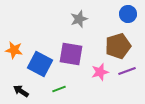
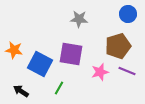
gray star: rotated 24 degrees clockwise
purple line: rotated 42 degrees clockwise
green line: moved 1 px up; rotated 40 degrees counterclockwise
